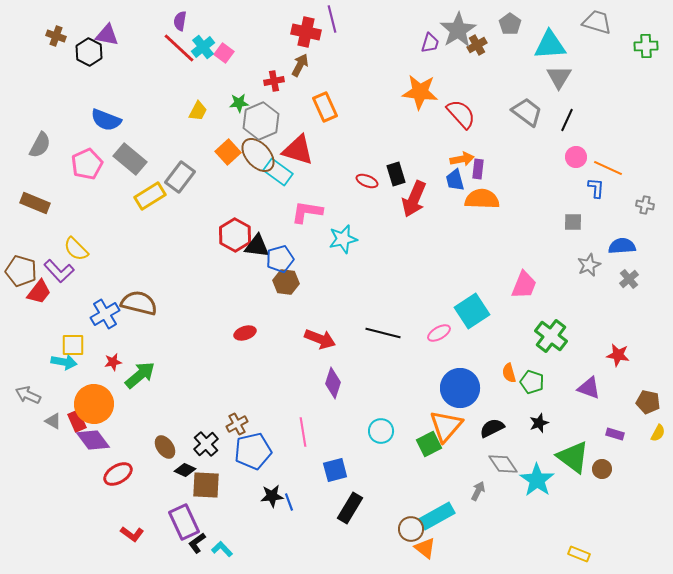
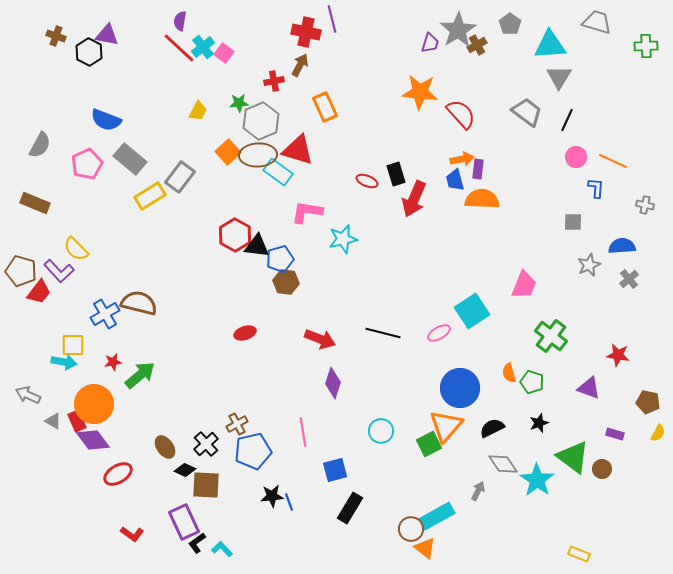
brown ellipse at (258, 155): rotated 51 degrees counterclockwise
orange line at (608, 168): moved 5 px right, 7 px up
